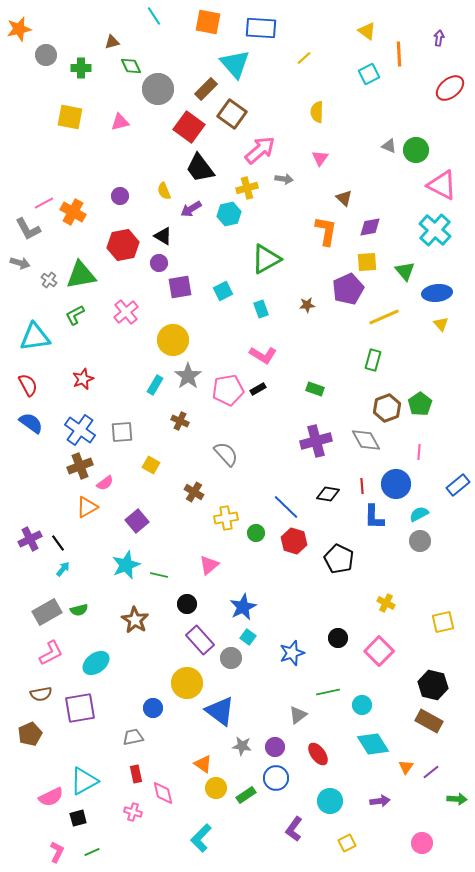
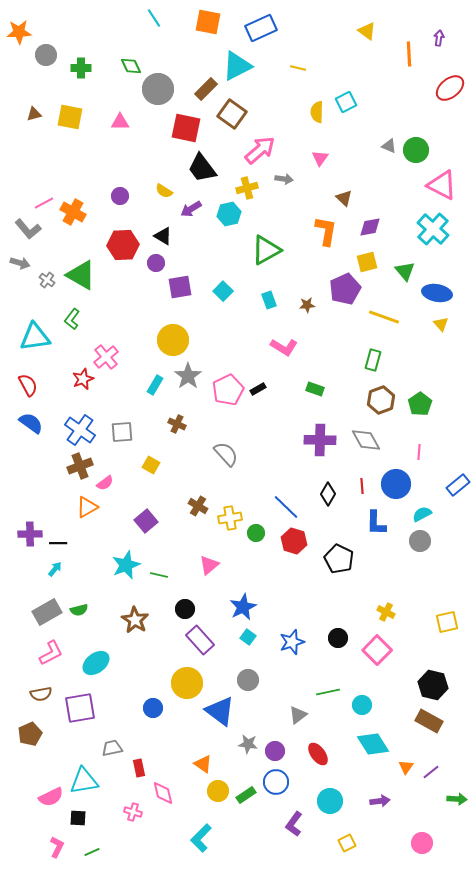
cyan line at (154, 16): moved 2 px down
blue rectangle at (261, 28): rotated 28 degrees counterclockwise
orange star at (19, 29): moved 3 px down; rotated 10 degrees clockwise
brown triangle at (112, 42): moved 78 px left, 72 px down
orange line at (399, 54): moved 10 px right
yellow line at (304, 58): moved 6 px left, 10 px down; rotated 56 degrees clockwise
cyan triangle at (235, 64): moved 2 px right, 2 px down; rotated 44 degrees clockwise
cyan square at (369, 74): moved 23 px left, 28 px down
pink triangle at (120, 122): rotated 12 degrees clockwise
red square at (189, 127): moved 3 px left, 1 px down; rotated 24 degrees counterclockwise
black trapezoid at (200, 168): moved 2 px right
yellow semicircle at (164, 191): rotated 36 degrees counterclockwise
gray L-shape at (28, 229): rotated 12 degrees counterclockwise
cyan cross at (435, 230): moved 2 px left, 1 px up
red hexagon at (123, 245): rotated 8 degrees clockwise
green triangle at (266, 259): moved 9 px up
yellow square at (367, 262): rotated 10 degrees counterclockwise
purple circle at (159, 263): moved 3 px left
green triangle at (81, 275): rotated 40 degrees clockwise
gray cross at (49, 280): moved 2 px left
purple pentagon at (348, 289): moved 3 px left
cyan square at (223, 291): rotated 18 degrees counterclockwise
blue ellipse at (437, 293): rotated 16 degrees clockwise
cyan rectangle at (261, 309): moved 8 px right, 9 px up
pink cross at (126, 312): moved 20 px left, 45 px down
green L-shape at (75, 315): moved 3 px left, 4 px down; rotated 25 degrees counterclockwise
yellow line at (384, 317): rotated 44 degrees clockwise
pink L-shape at (263, 355): moved 21 px right, 8 px up
pink pentagon at (228, 390): rotated 16 degrees counterclockwise
brown hexagon at (387, 408): moved 6 px left, 8 px up
brown cross at (180, 421): moved 3 px left, 3 px down
purple cross at (316, 441): moved 4 px right, 1 px up; rotated 16 degrees clockwise
brown cross at (194, 492): moved 4 px right, 14 px down
black diamond at (328, 494): rotated 70 degrees counterclockwise
cyan semicircle at (419, 514): moved 3 px right
blue L-shape at (374, 517): moved 2 px right, 6 px down
yellow cross at (226, 518): moved 4 px right
purple square at (137, 521): moved 9 px right
purple cross at (30, 539): moved 5 px up; rotated 25 degrees clockwise
black line at (58, 543): rotated 54 degrees counterclockwise
cyan arrow at (63, 569): moved 8 px left
yellow cross at (386, 603): moved 9 px down
black circle at (187, 604): moved 2 px left, 5 px down
yellow square at (443, 622): moved 4 px right
pink square at (379, 651): moved 2 px left, 1 px up
blue star at (292, 653): moved 11 px up
gray circle at (231, 658): moved 17 px right, 22 px down
gray trapezoid at (133, 737): moved 21 px left, 11 px down
gray star at (242, 746): moved 6 px right, 2 px up
purple circle at (275, 747): moved 4 px down
red rectangle at (136, 774): moved 3 px right, 6 px up
blue circle at (276, 778): moved 4 px down
cyan triangle at (84, 781): rotated 20 degrees clockwise
yellow circle at (216, 788): moved 2 px right, 3 px down
black square at (78, 818): rotated 18 degrees clockwise
purple L-shape at (294, 829): moved 5 px up
pink L-shape at (57, 852): moved 5 px up
